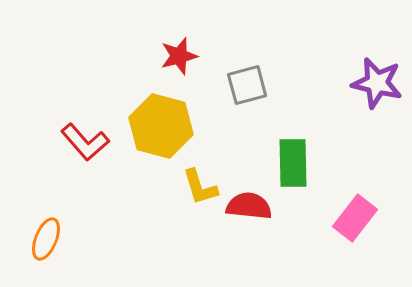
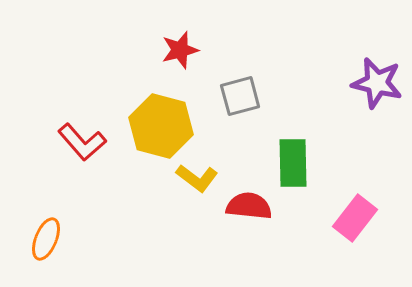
red star: moved 1 px right, 6 px up
gray square: moved 7 px left, 11 px down
red L-shape: moved 3 px left
yellow L-shape: moved 3 px left, 9 px up; rotated 36 degrees counterclockwise
